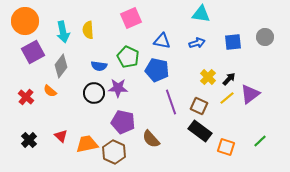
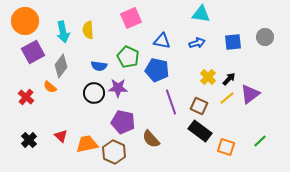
orange semicircle: moved 4 px up
